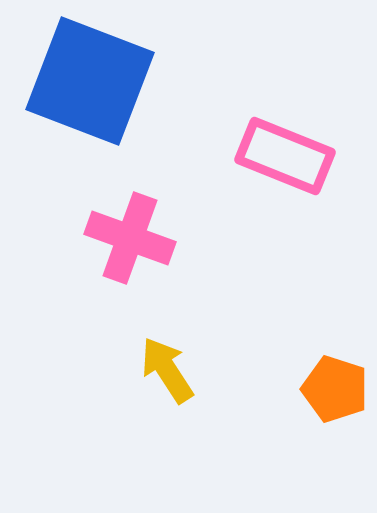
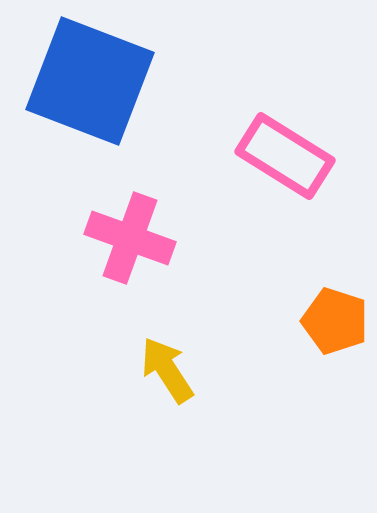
pink rectangle: rotated 10 degrees clockwise
orange pentagon: moved 68 px up
